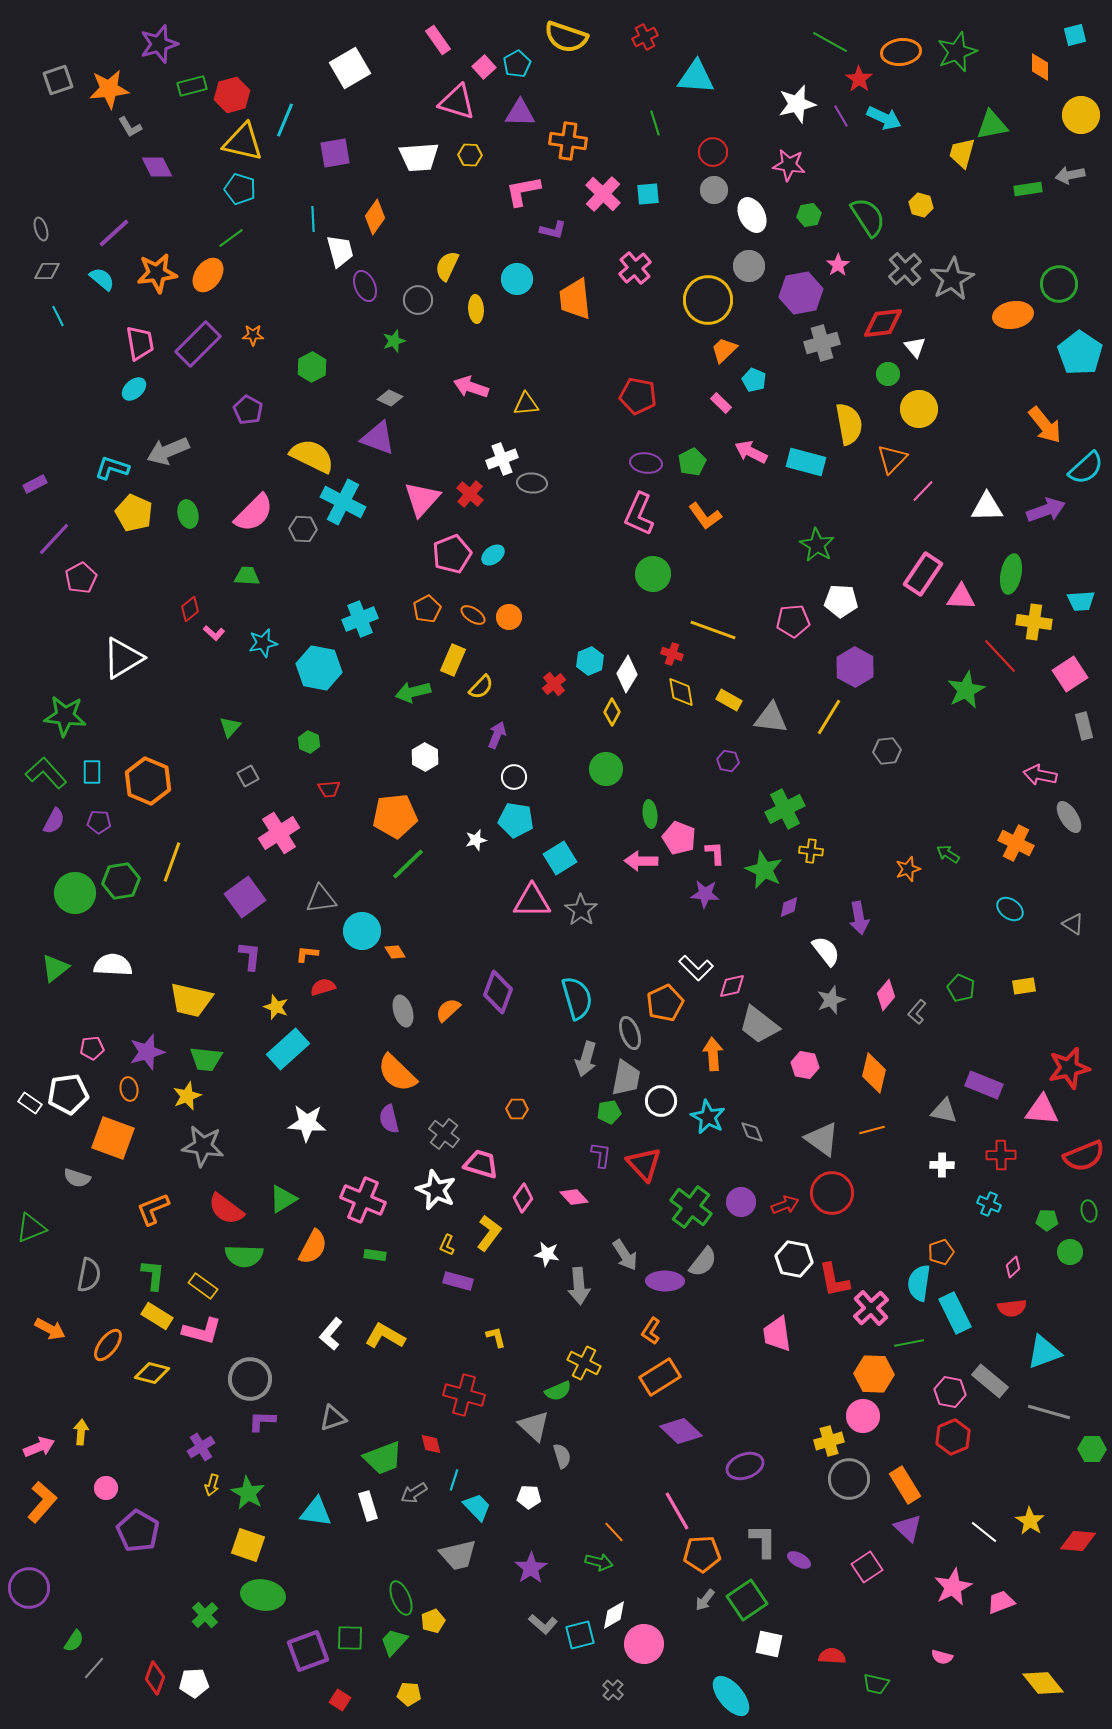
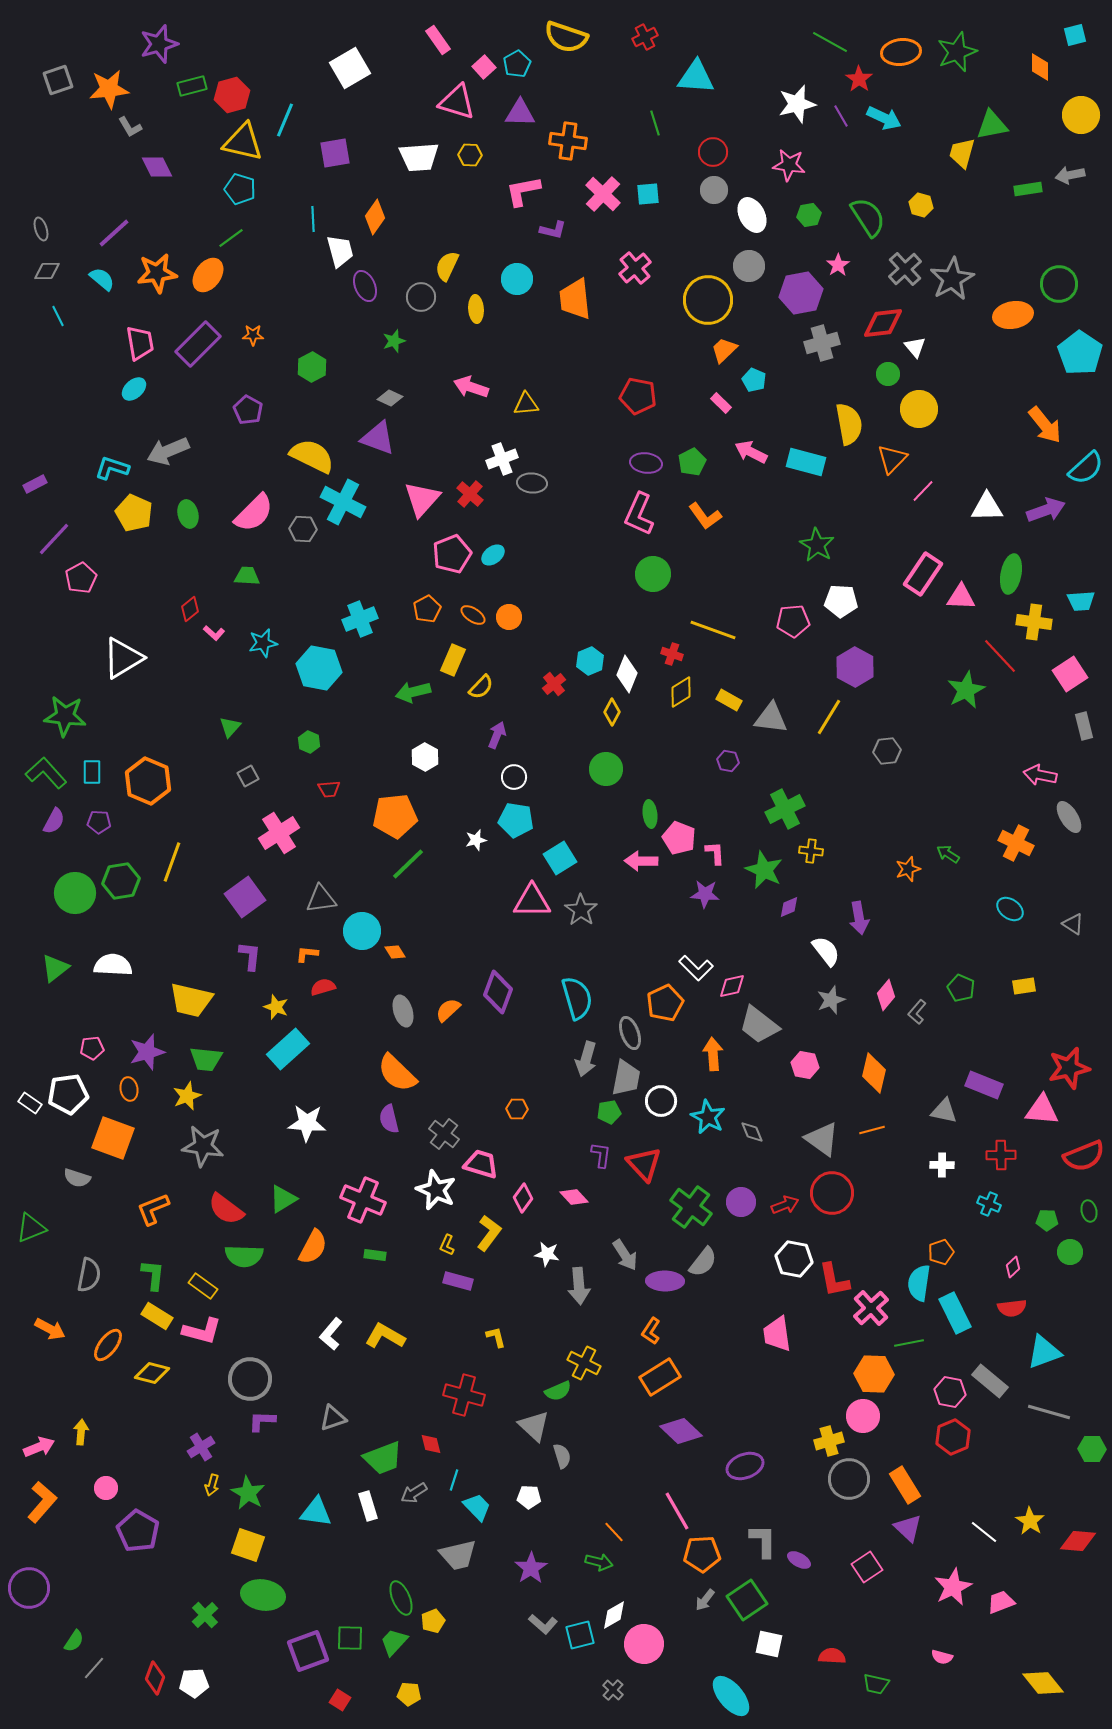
gray circle at (418, 300): moved 3 px right, 3 px up
white diamond at (627, 674): rotated 9 degrees counterclockwise
yellow diamond at (681, 692): rotated 68 degrees clockwise
